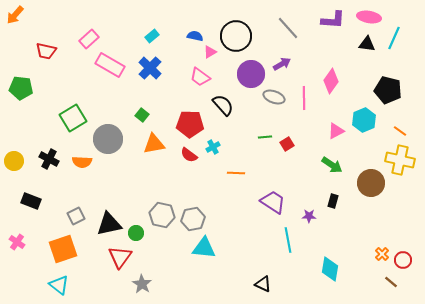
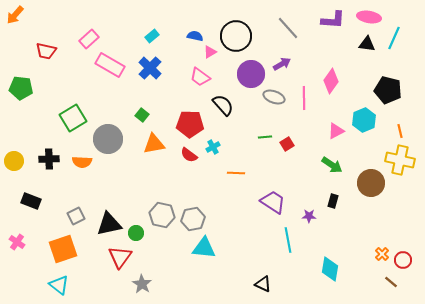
orange line at (400, 131): rotated 40 degrees clockwise
black cross at (49, 159): rotated 30 degrees counterclockwise
